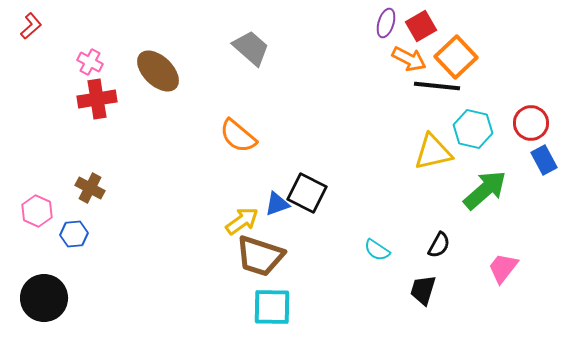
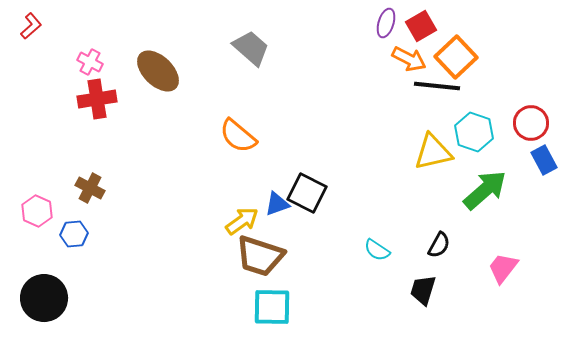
cyan hexagon: moved 1 px right, 3 px down; rotated 6 degrees clockwise
